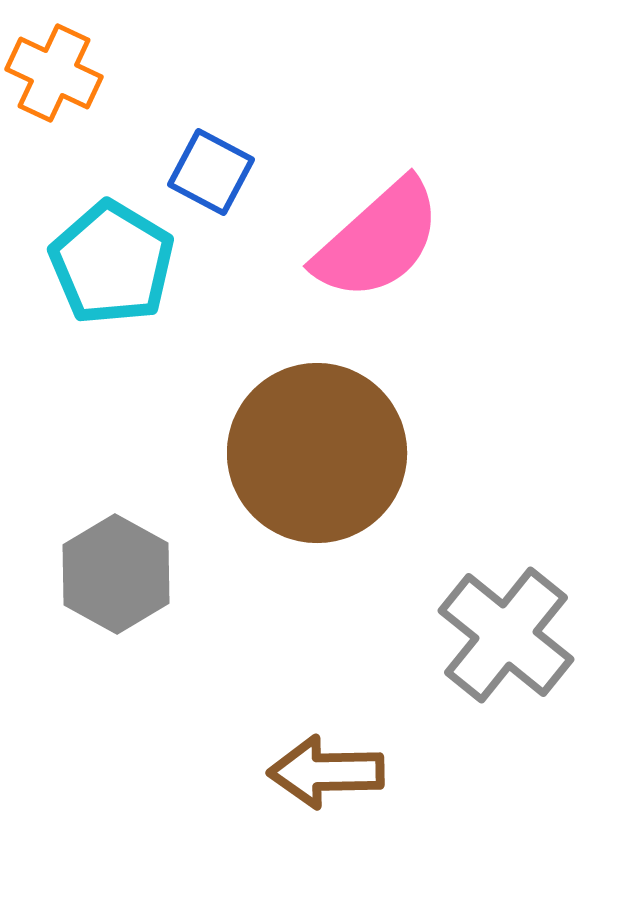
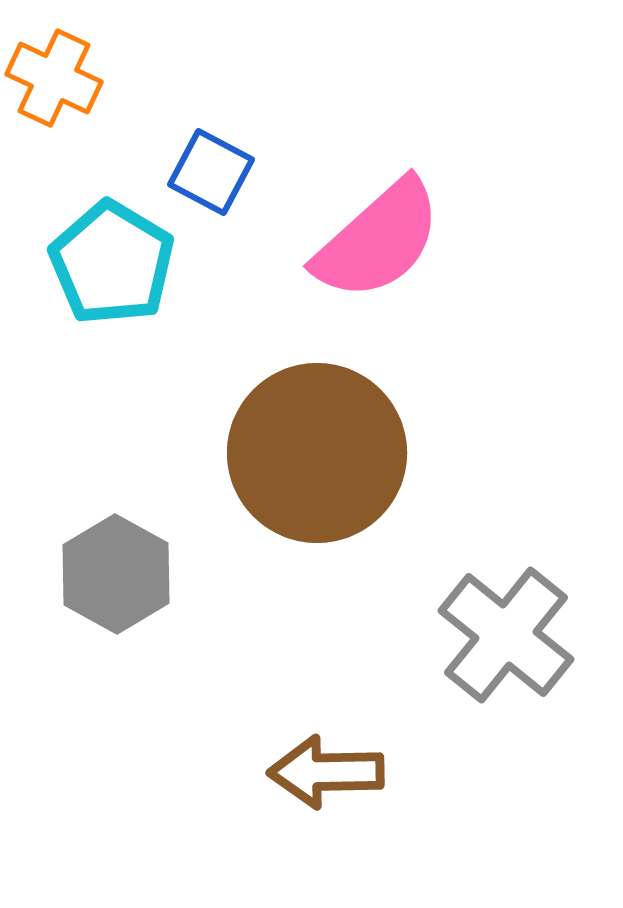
orange cross: moved 5 px down
